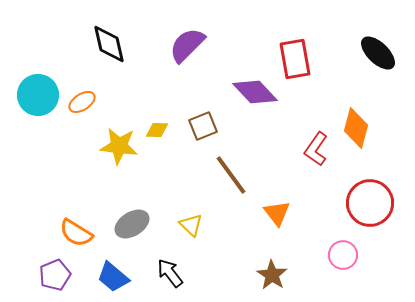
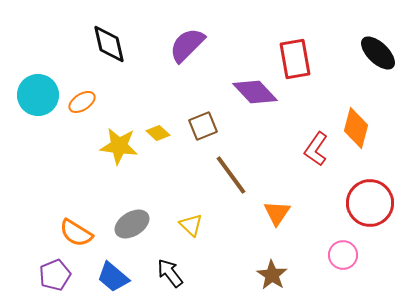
yellow diamond: moved 1 px right, 3 px down; rotated 40 degrees clockwise
orange triangle: rotated 12 degrees clockwise
